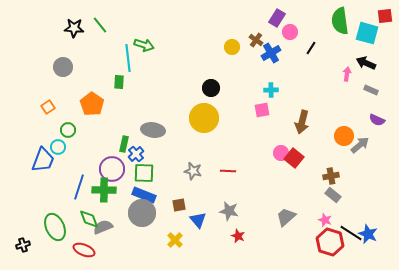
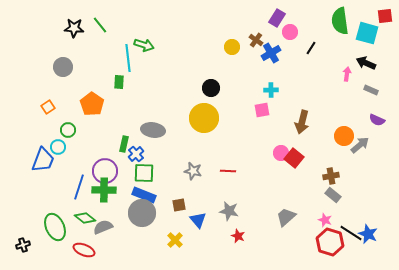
purple circle at (112, 169): moved 7 px left, 2 px down
green diamond at (89, 219): moved 4 px left, 1 px up; rotated 30 degrees counterclockwise
